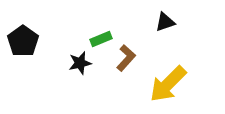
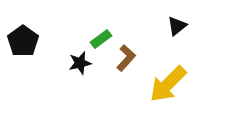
black triangle: moved 12 px right, 4 px down; rotated 20 degrees counterclockwise
green rectangle: rotated 15 degrees counterclockwise
